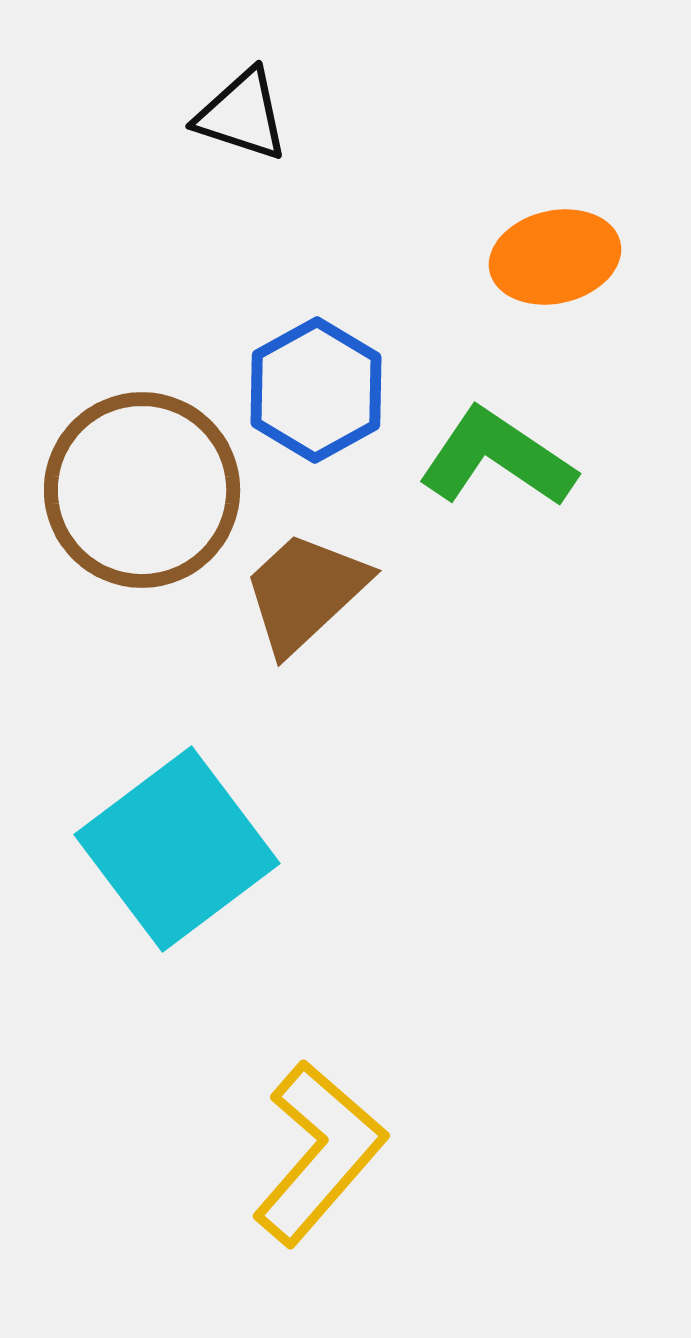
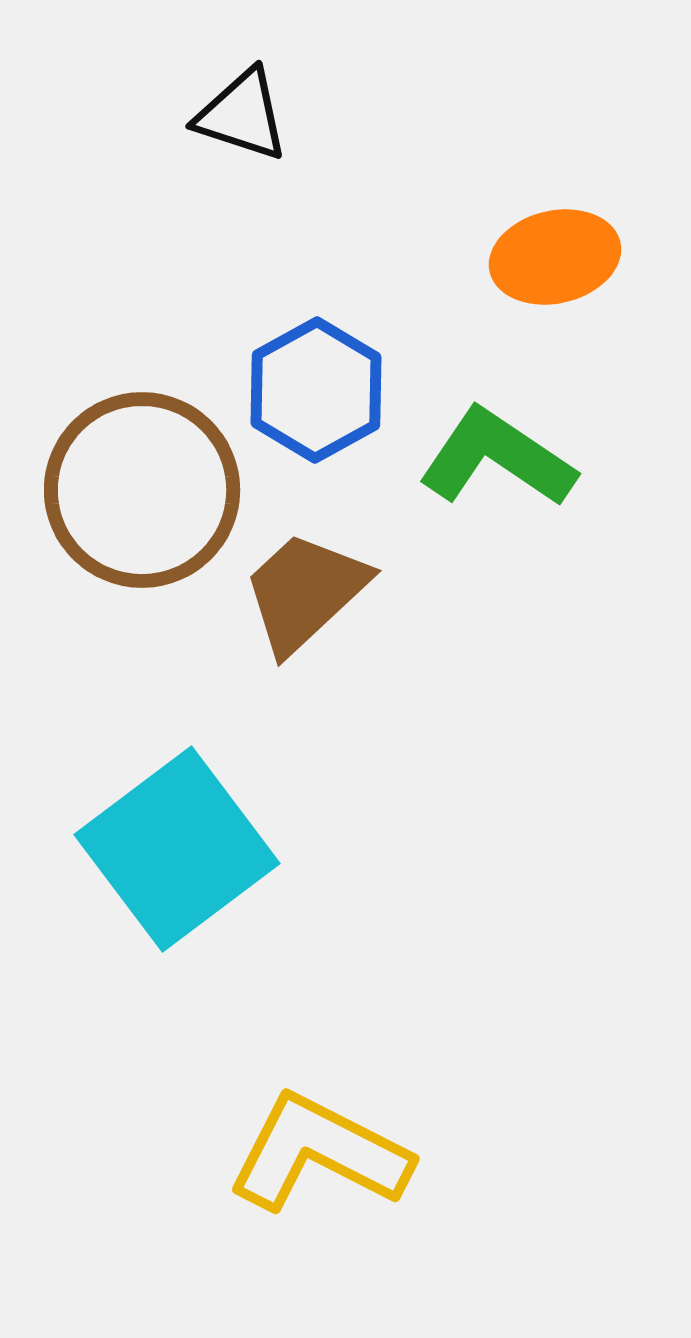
yellow L-shape: rotated 104 degrees counterclockwise
